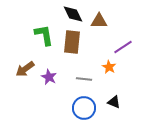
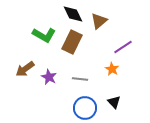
brown triangle: rotated 42 degrees counterclockwise
green L-shape: rotated 130 degrees clockwise
brown rectangle: rotated 20 degrees clockwise
orange star: moved 3 px right, 2 px down
gray line: moved 4 px left
black triangle: rotated 24 degrees clockwise
blue circle: moved 1 px right
